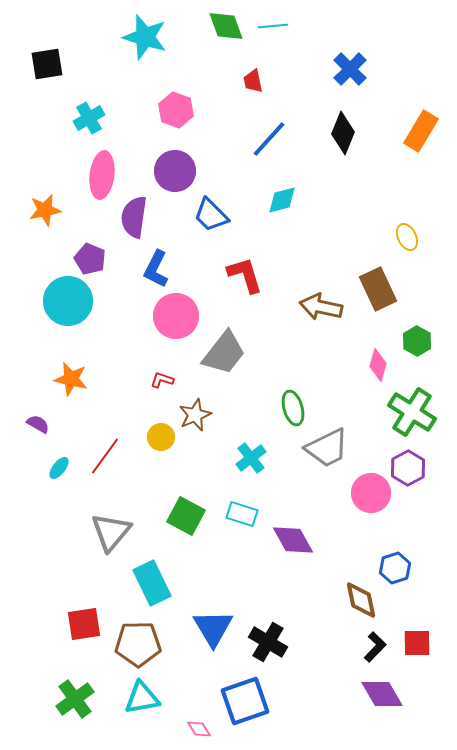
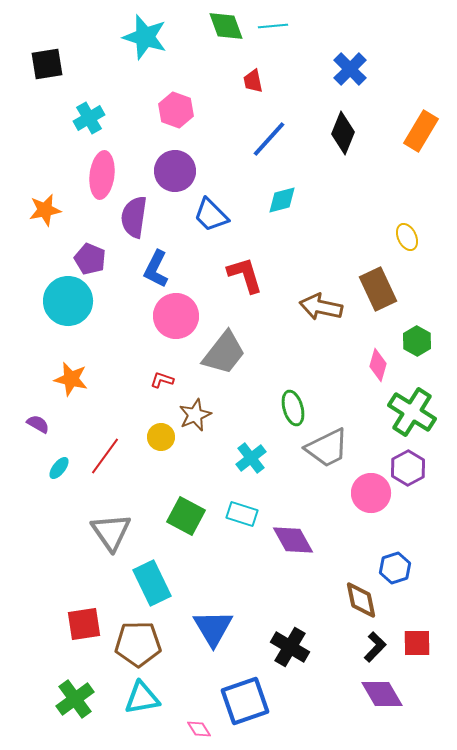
gray triangle at (111, 532): rotated 15 degrees counterclockwise
black cross at (268, 642): moved 22 px right, 5 px down
